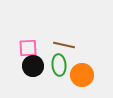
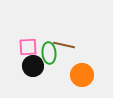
pink square: moved 1 px up
green ellipse: moved 10 px left, 12 px up
